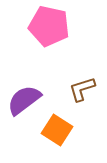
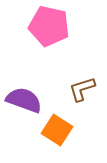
purple semicircle: rotated 57 degrees clockwise
